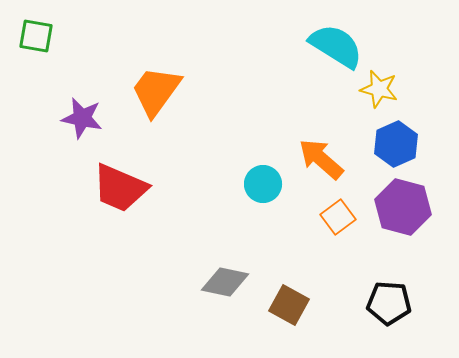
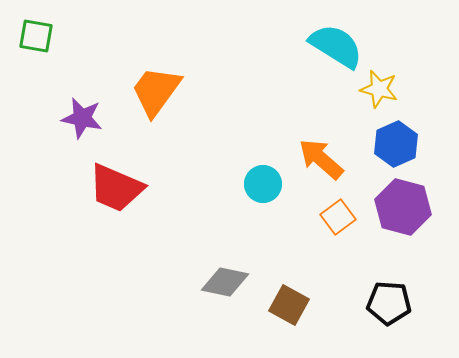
red trapezoid: moved 4 px left
